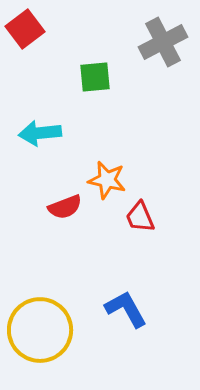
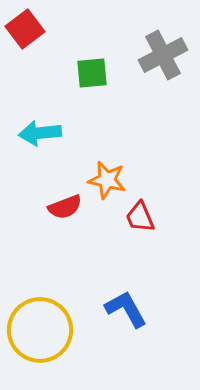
gray cross: moved 13 px down
green square: moved 3 px left, 4 px up
